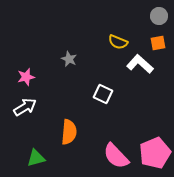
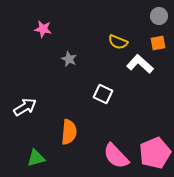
pink star: moved 17 px right, 48 px up; rotated 24 degrees clockwise
